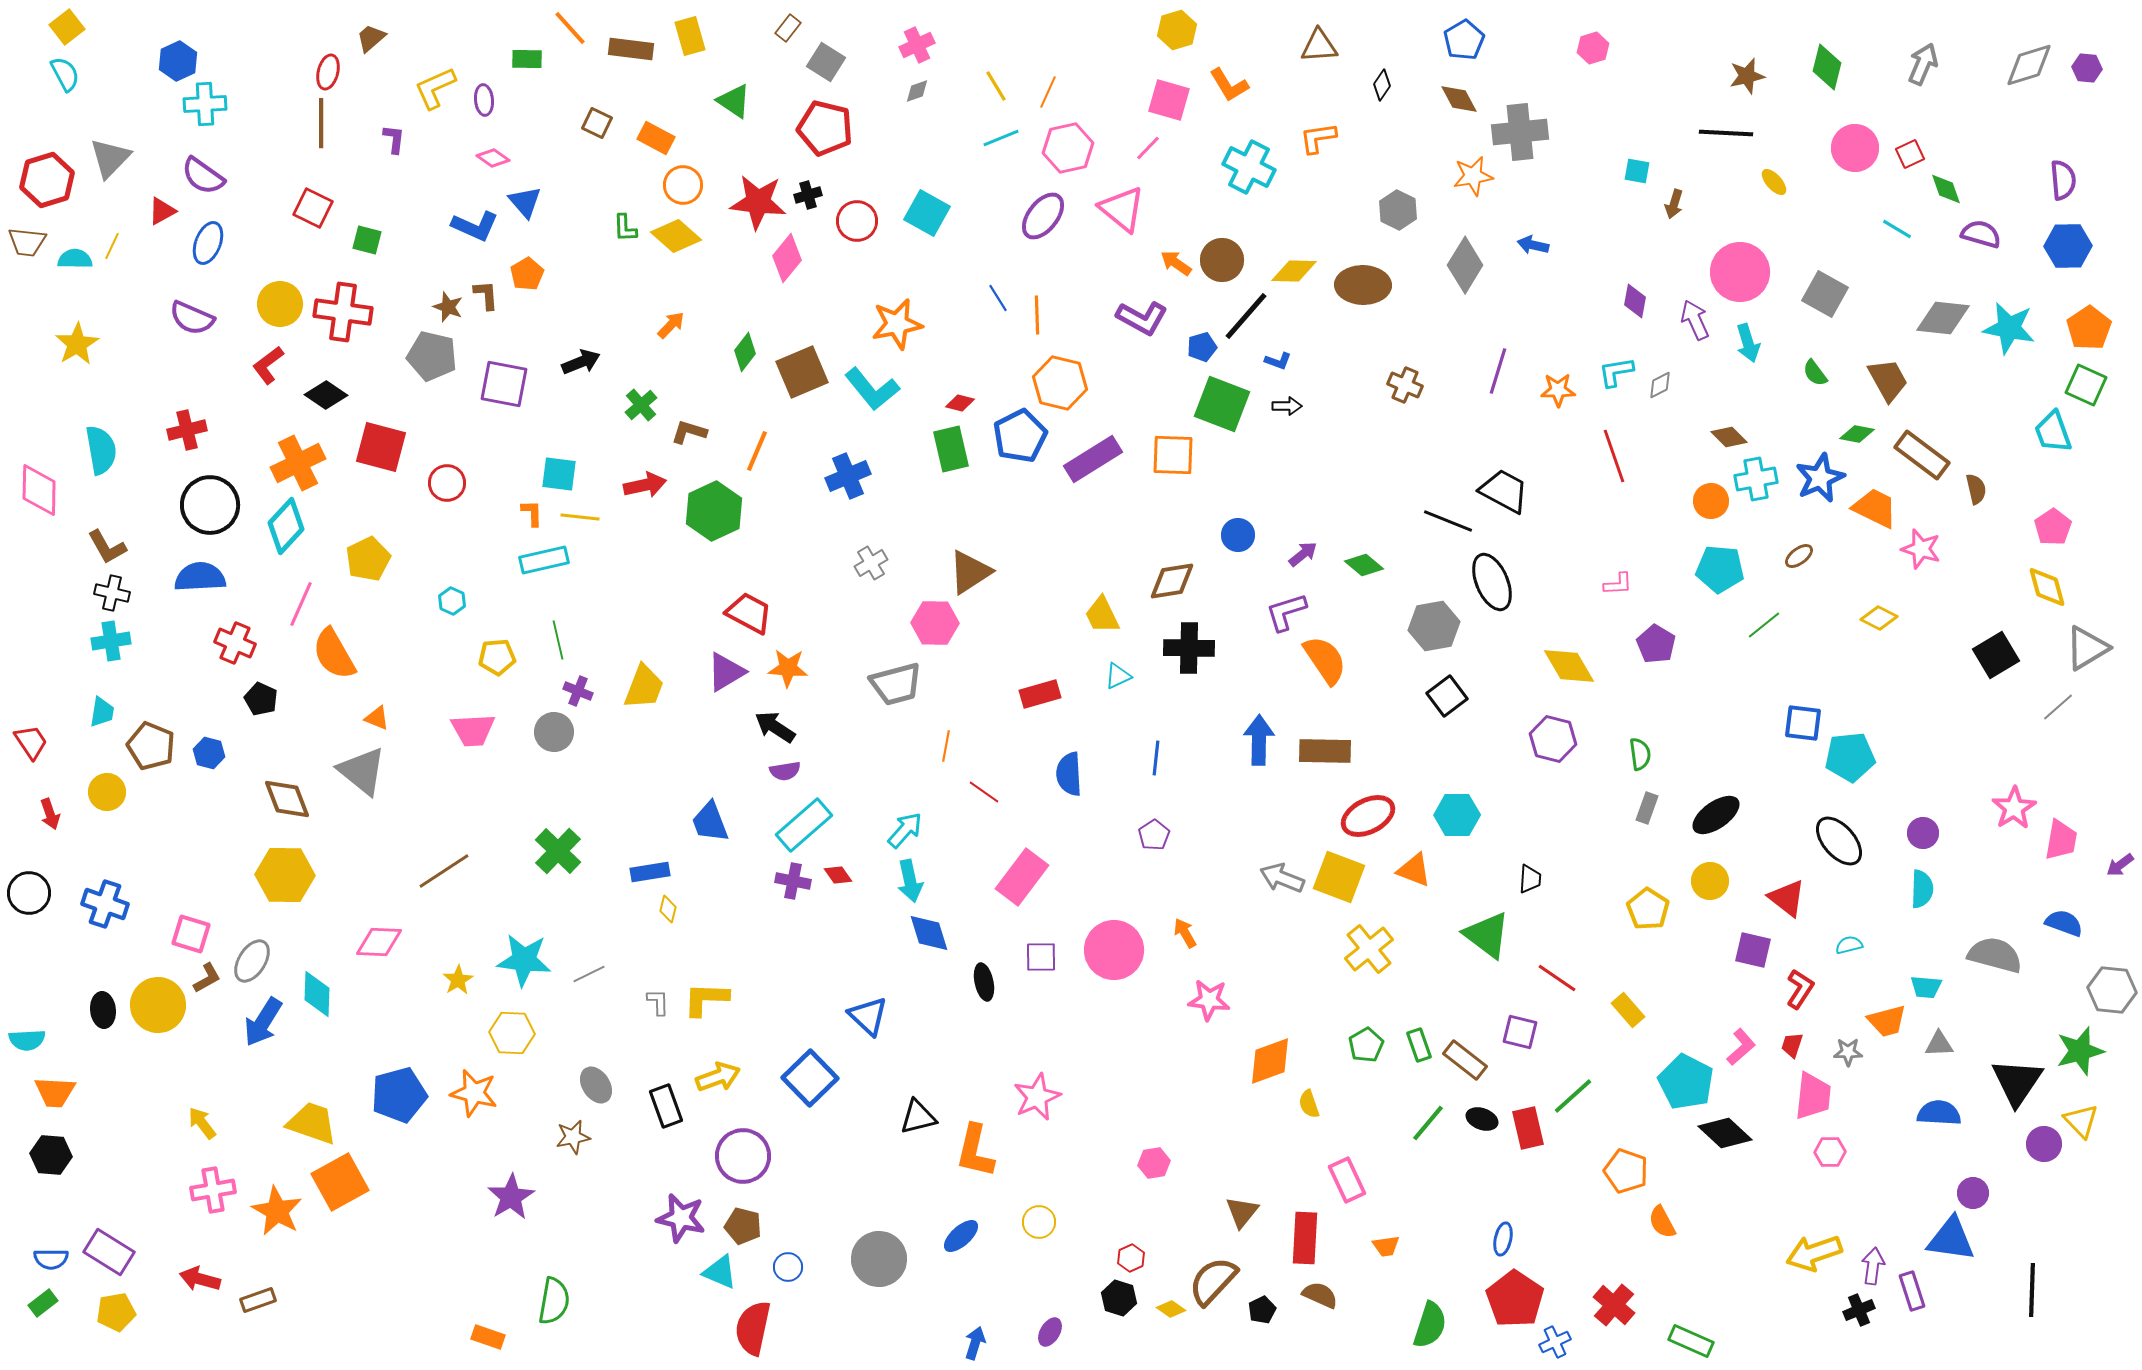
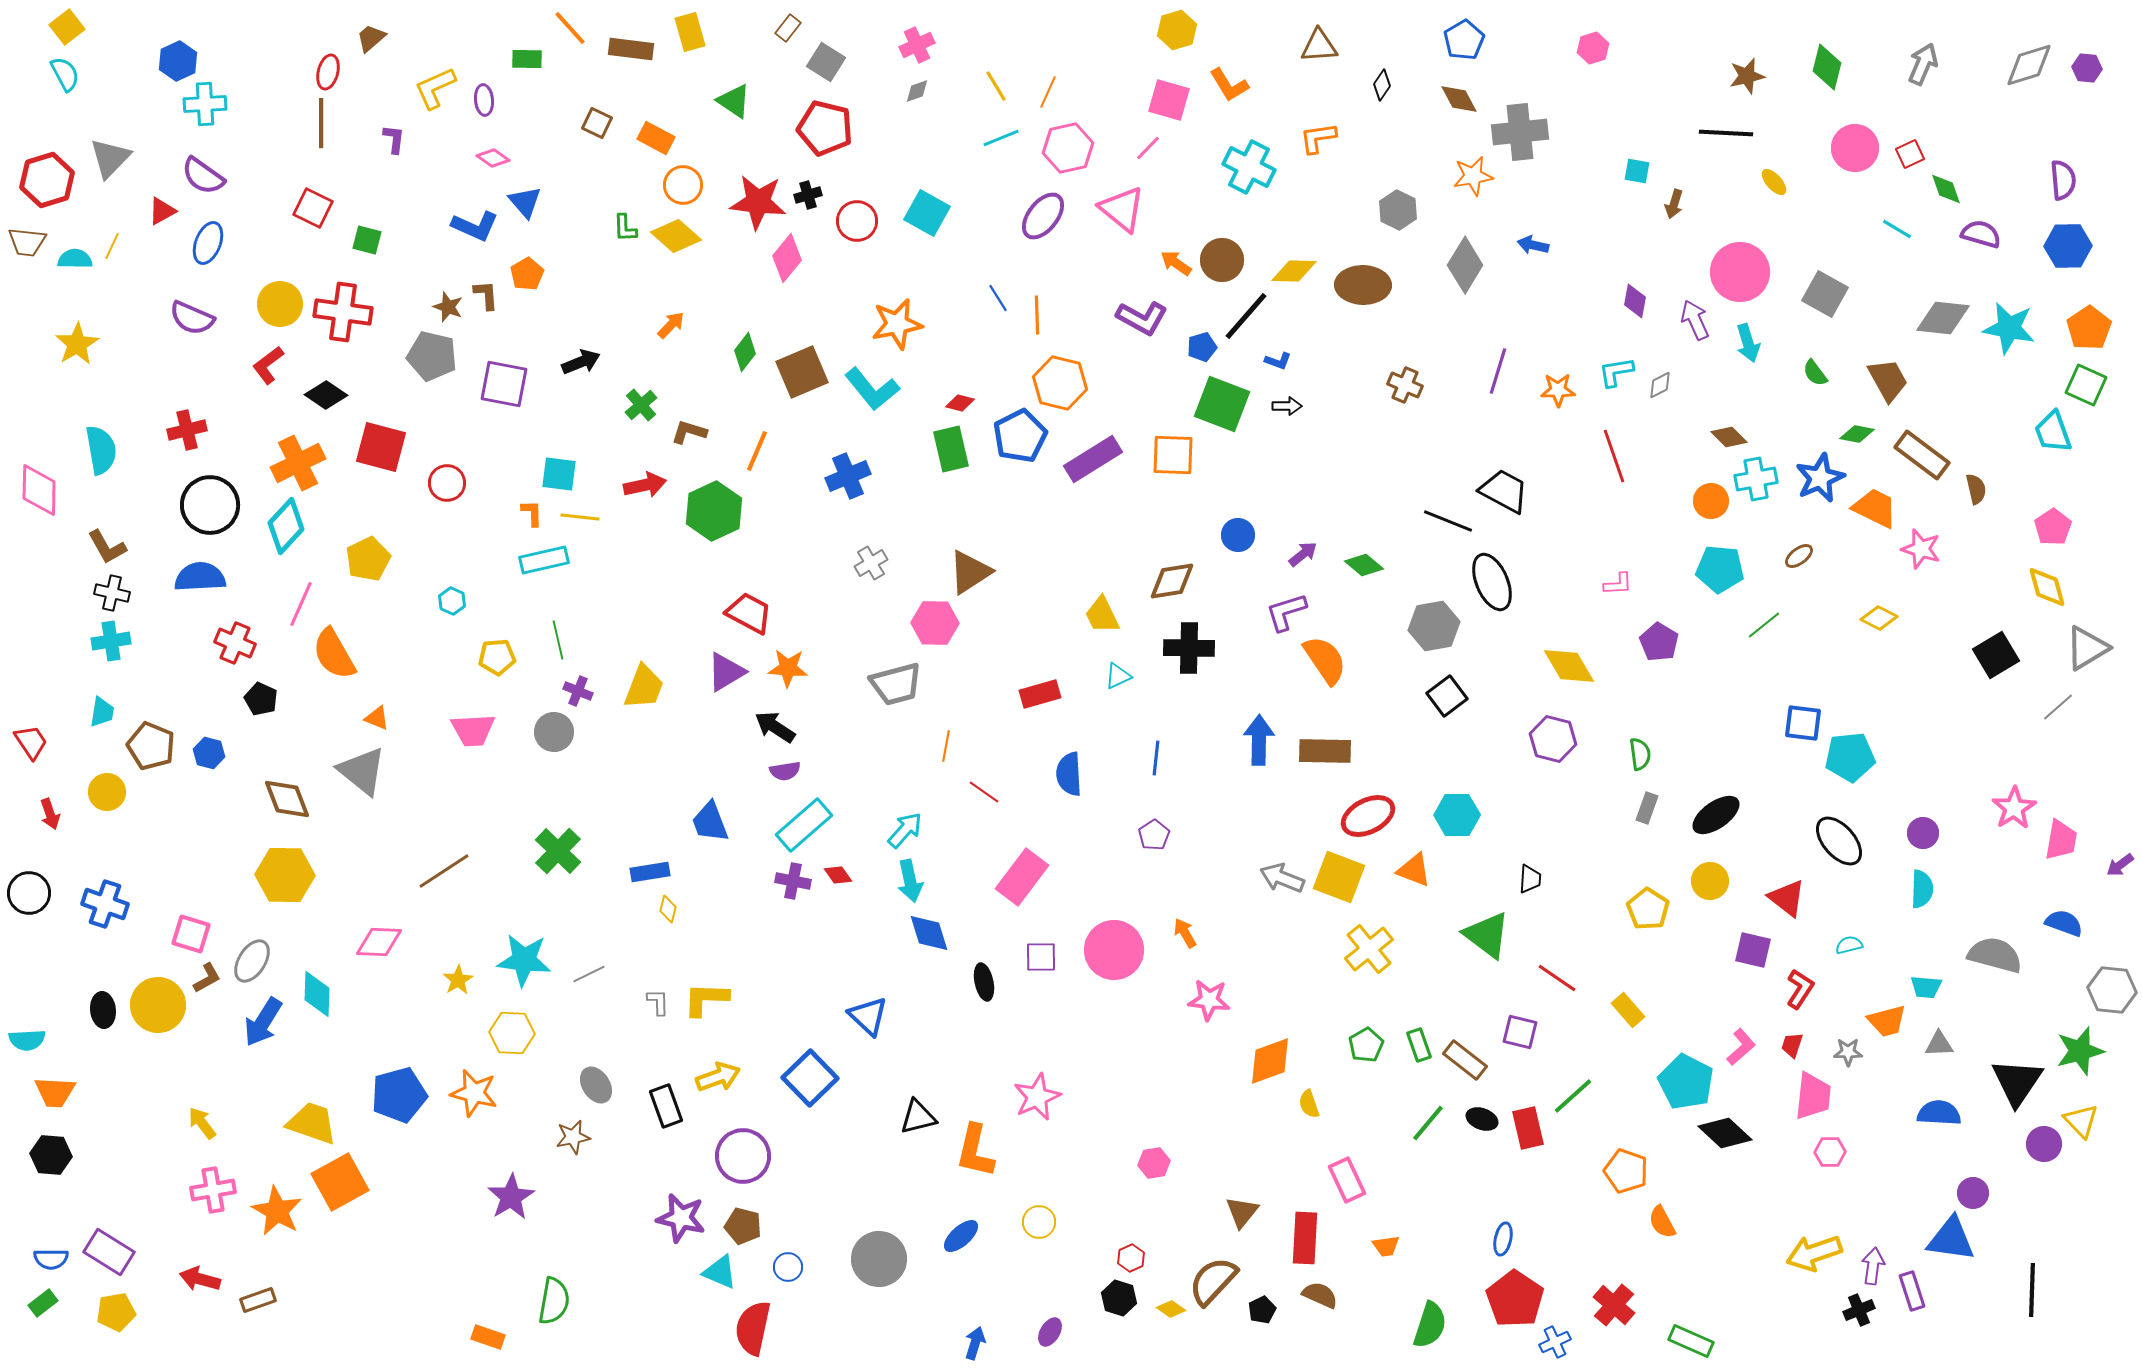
yellow rectangle at (690, 36): moved 4 px up
purple pentagon at (1656, 644): moved 3 px right, 2 px up
